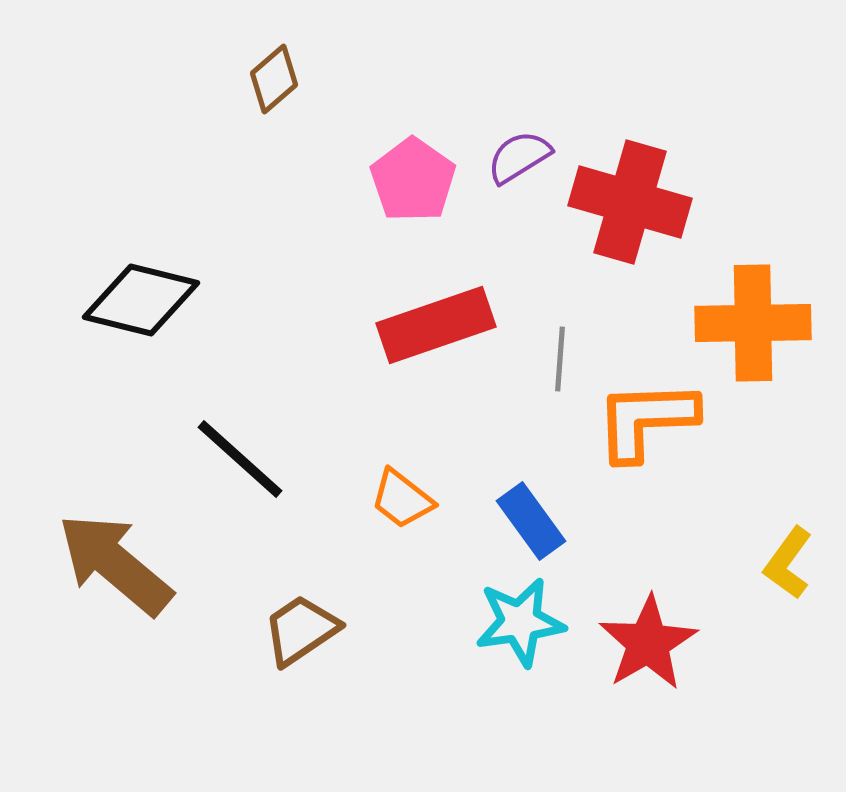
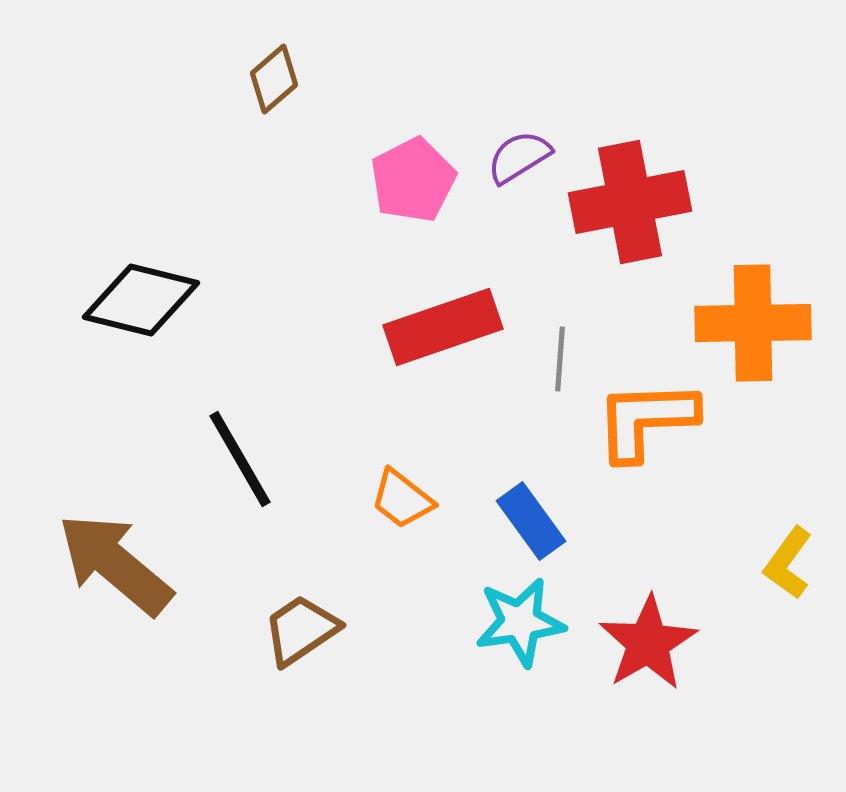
pink pentagon: rotated 10 degrees clockwise
red cross: rotated 27 degrees counterclockwise
red rectangle: moved 7 px right, 2 px down
black line: rotated 18 degrees clockwise
